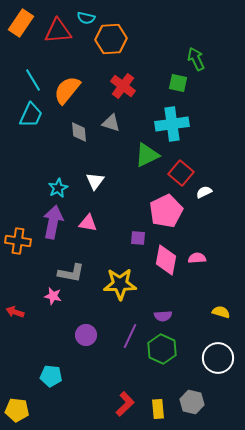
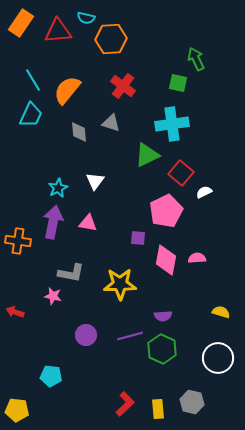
purple line: rotated 50 degrees clockwise
